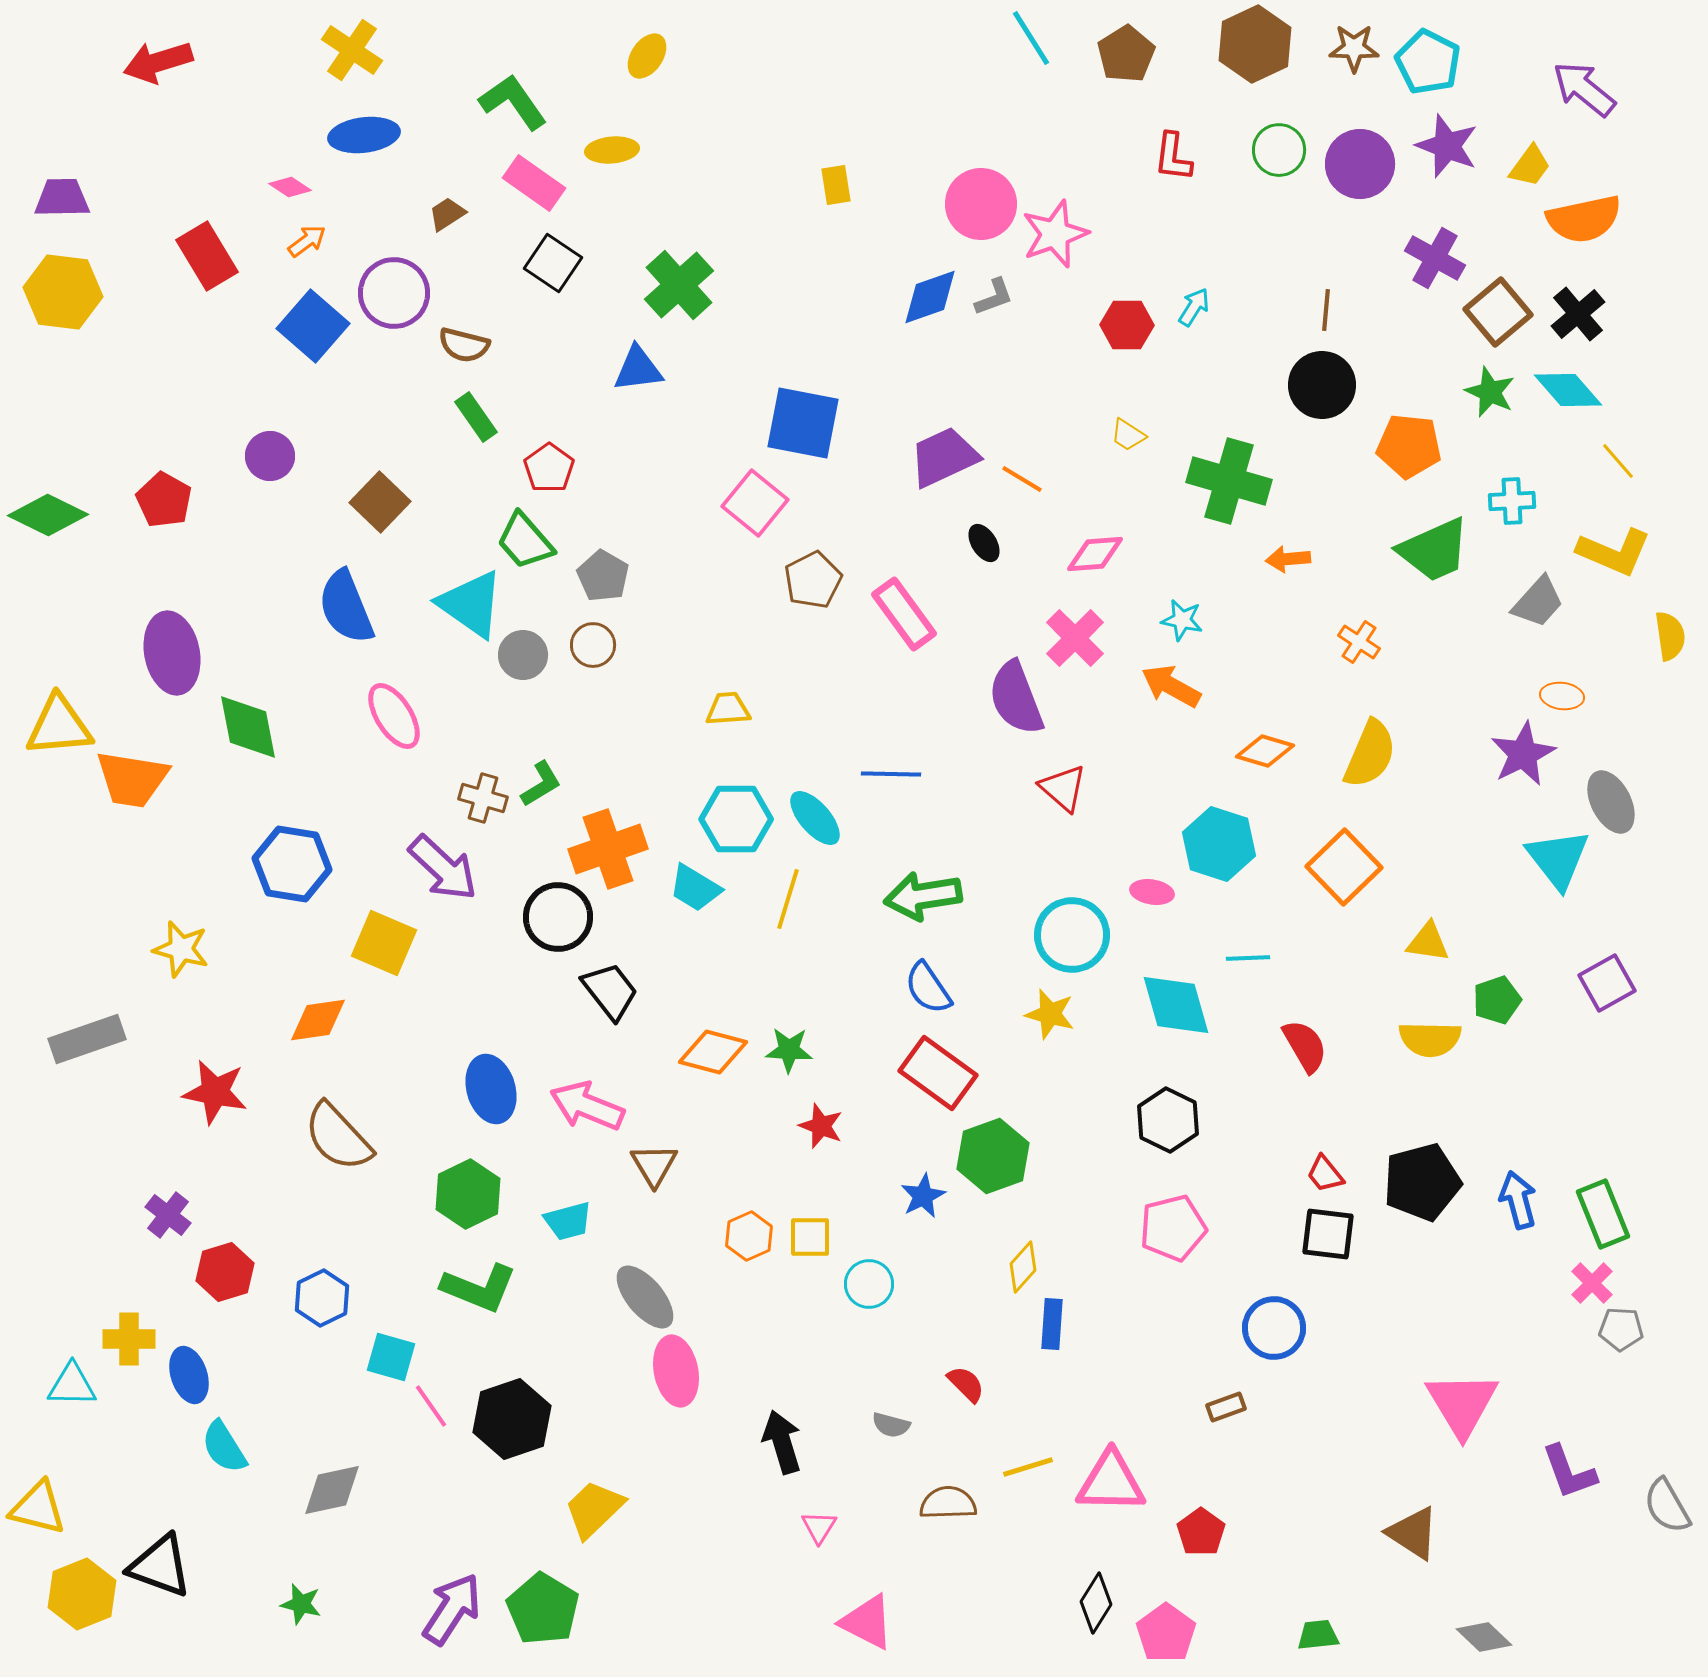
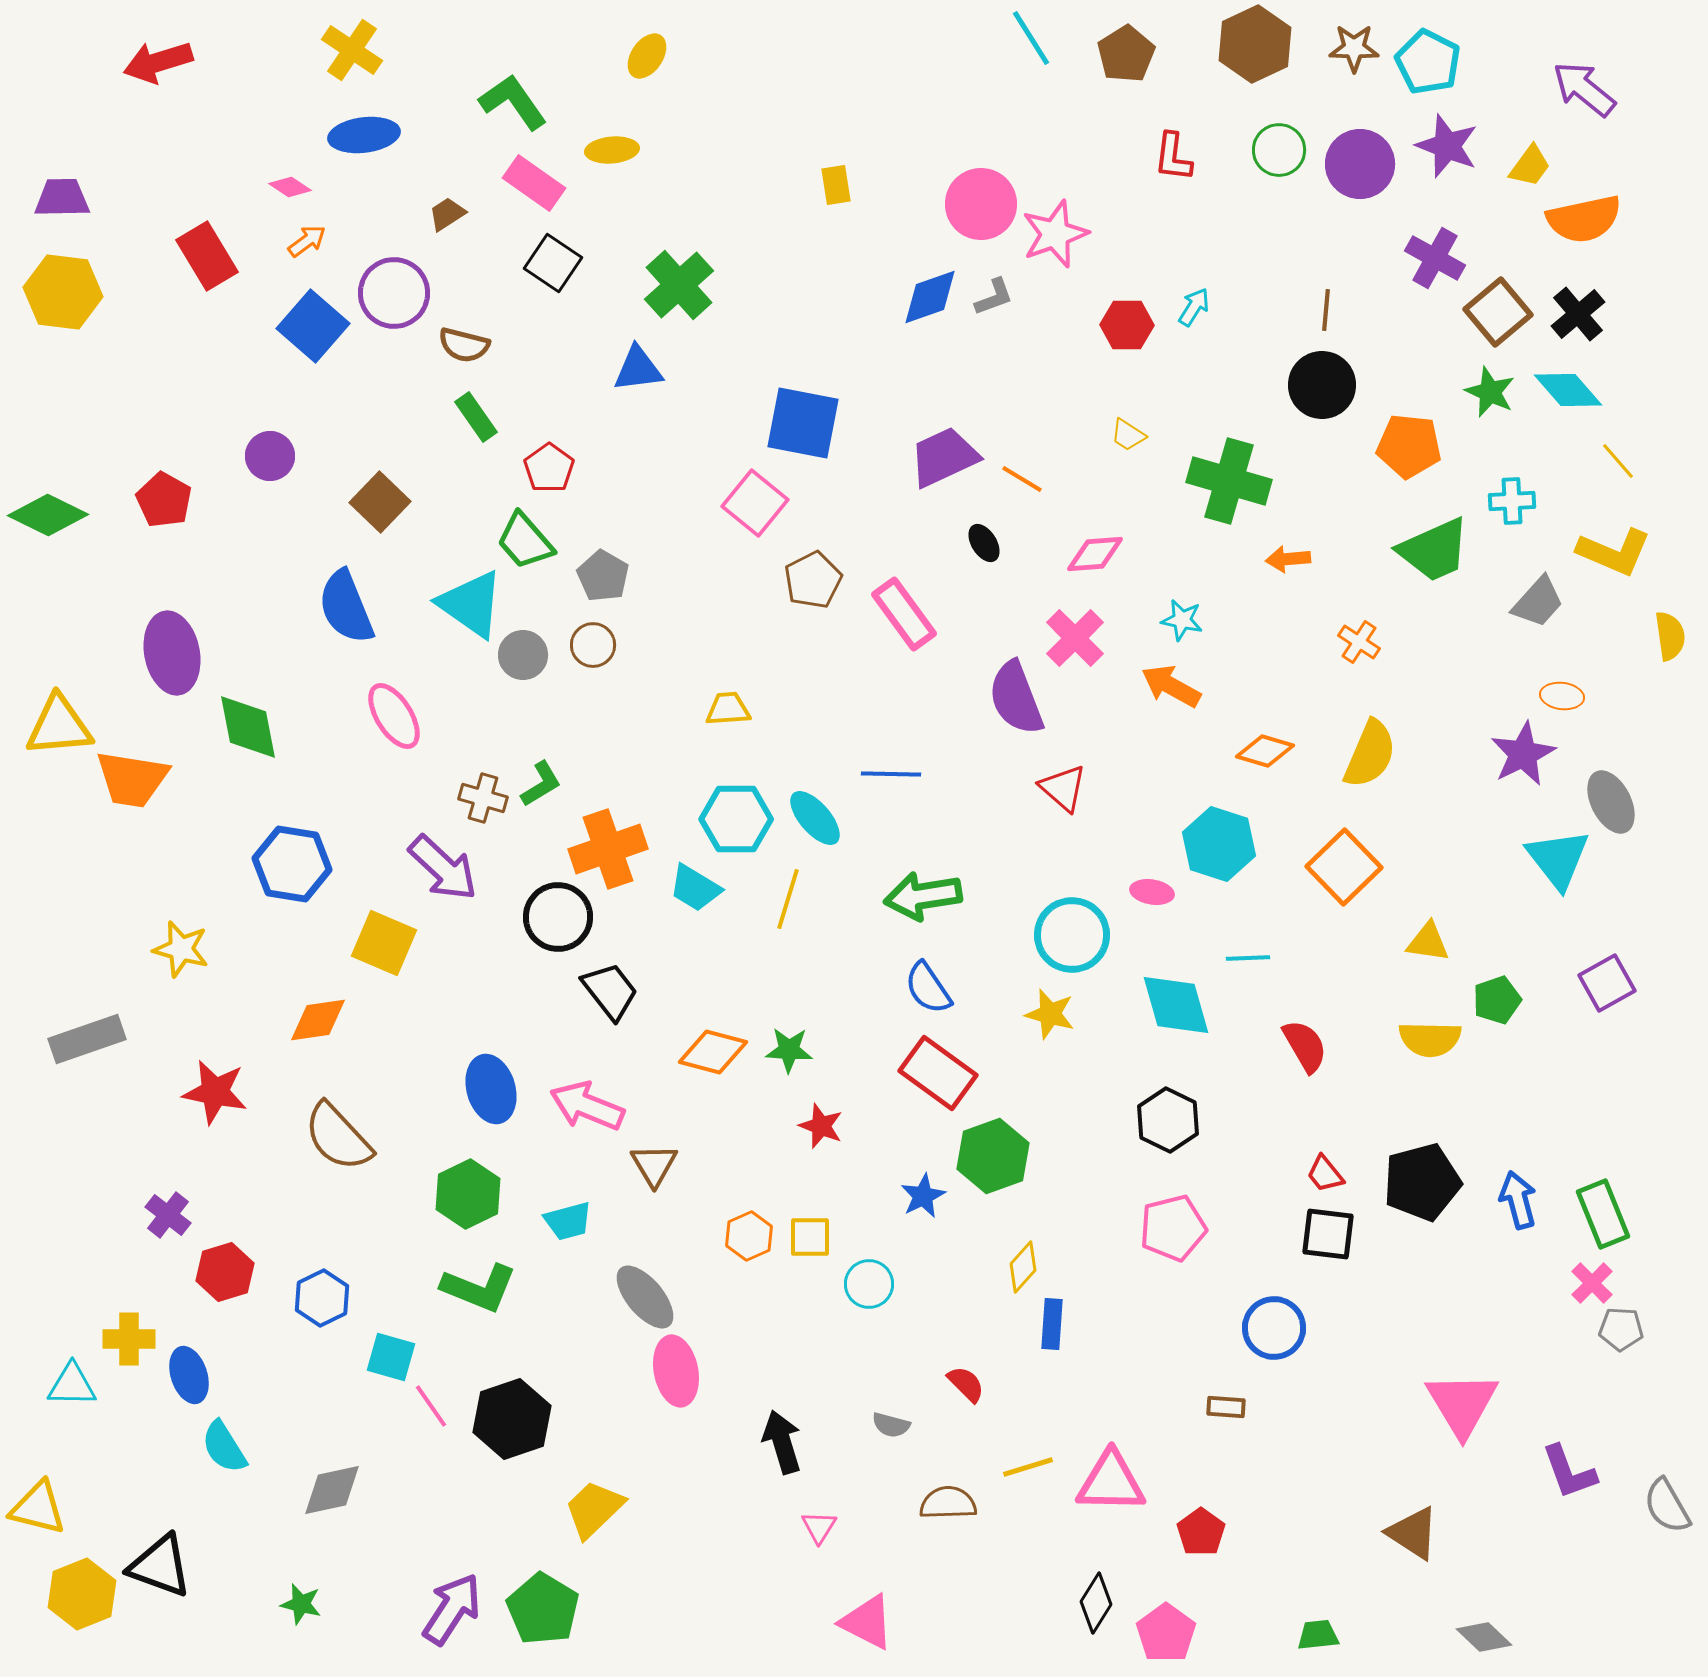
brown rectangle at (1226, 1407): rotated 24 degrees clockwise
